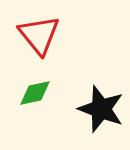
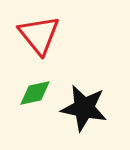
black star: moved 17 px left, 1 px up; rotated 9 degrees counterclockwise
